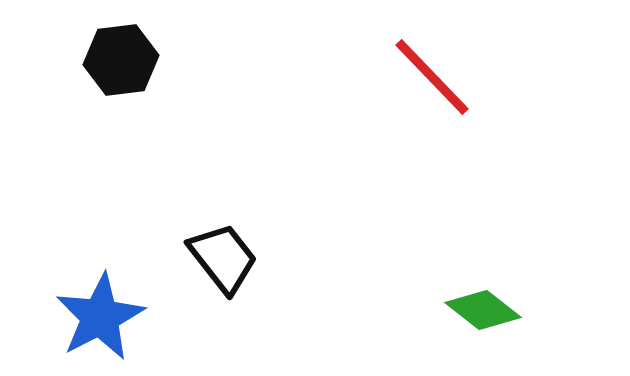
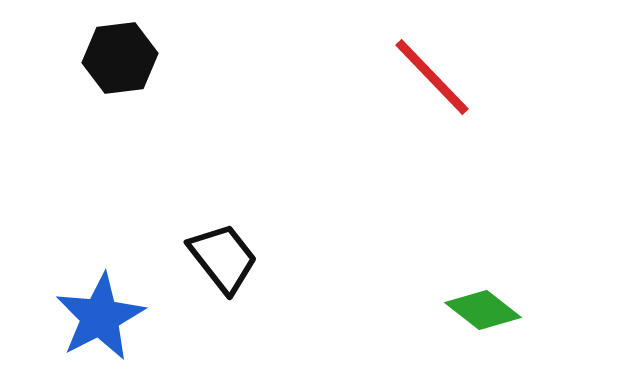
black hexagon: moved 1 px left, 2 px up
